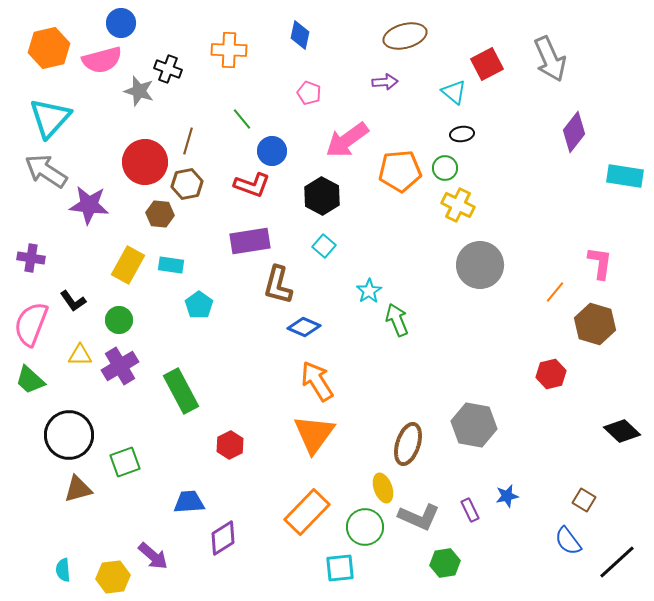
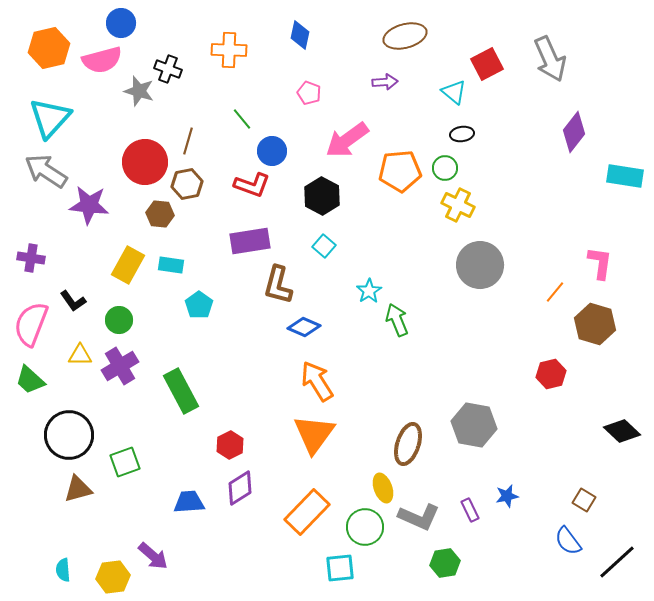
purple diamond at (223, 538): moved 17 px right, 50 px up
